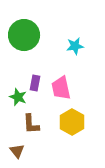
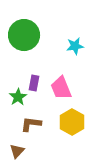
purple rectangle: moved 1 px left
pink trapezoid: rotated 10 degrees counterclockwise
green star: rotated 18 degrees clockwise
brown L-shape: rotated 100 degrees clockwise
brown triangle: rotated 21 degrees clockwise
